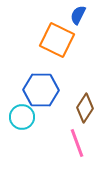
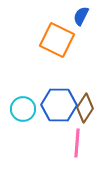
blue semicircle: moved 3 px right, 1 px down
blue hexagon: moved 18 px right, 15 px down
cyan circle: moved 1 px right, 8 px up
pink line: rotated 24 degrees clockwise
